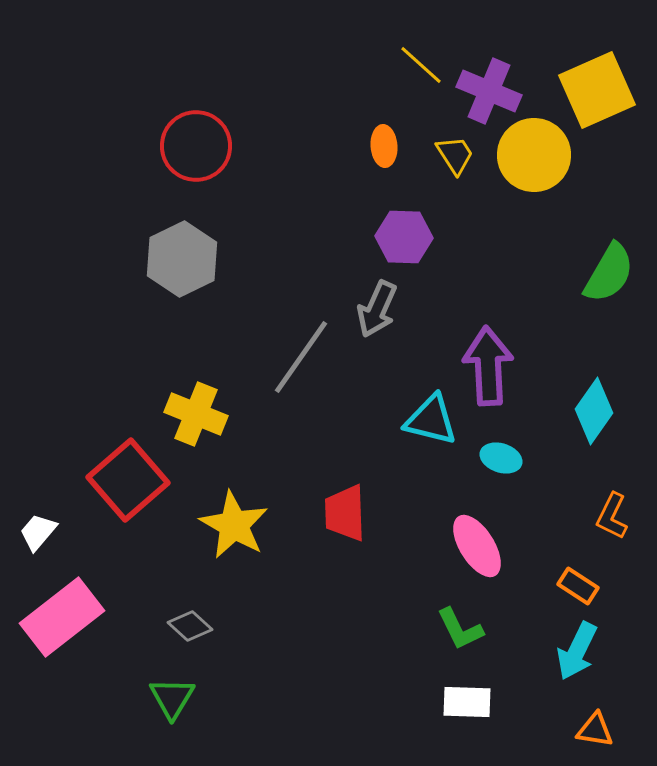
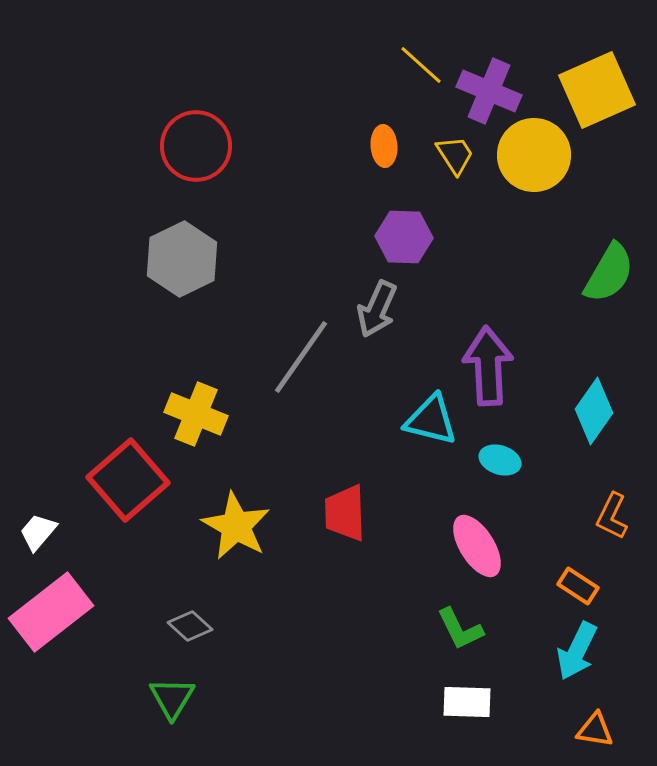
cyan ellipse: moved 1 px left, 2 px down
yellow star: moved 2 px right, 1 px down
pink rectangle: moved 11 px left, 5 px up
